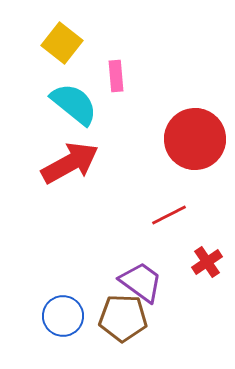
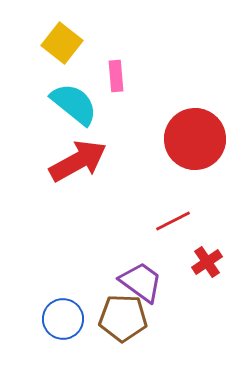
red arrow: moved 8 px right, 2 px up
red line: moved 4 px right, 6 px down
blue circle: moved 3 px down
